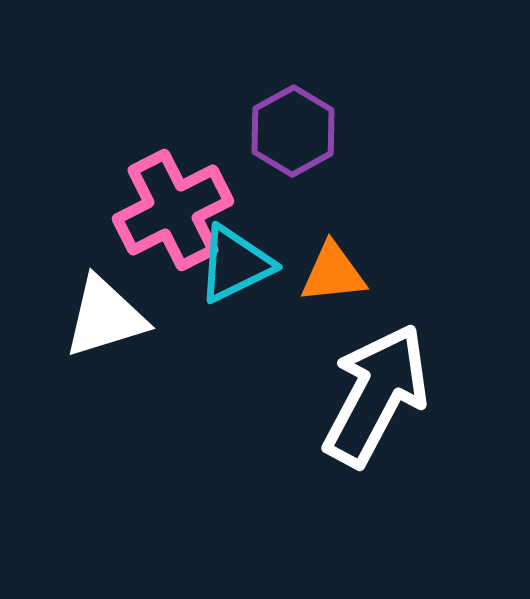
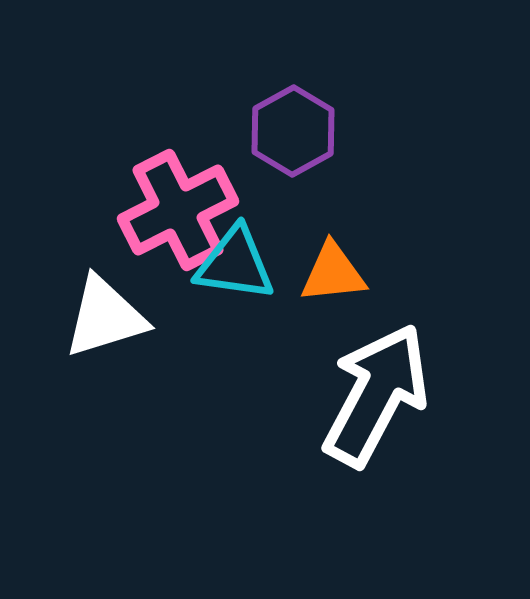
pink cross: moved 5 px right
cyan triangle: rotated 34 degrees clockwise
